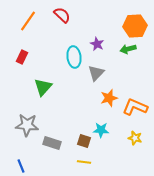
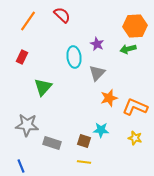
gray triangle: moved 1 px right
